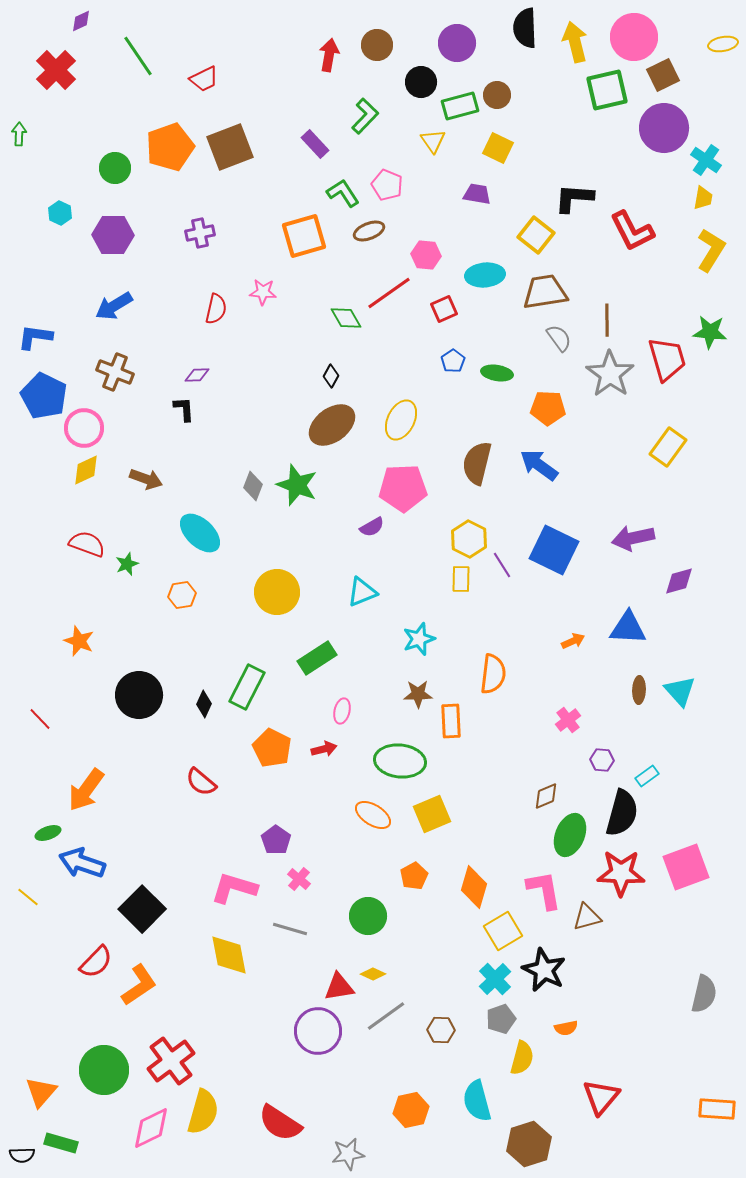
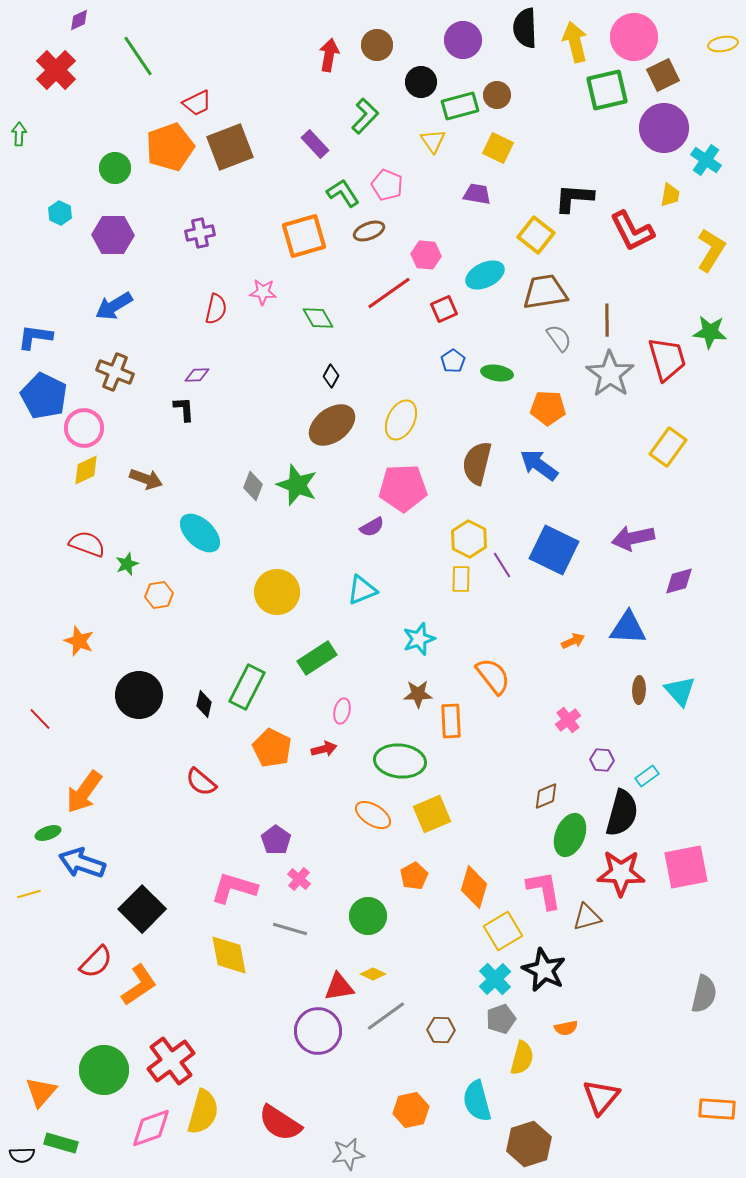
purple diamond at (81, 21): moved 2 px left, 1 px up
purple circle at (457, 43): moved 6 px right, 3 px up
red trapezoid at (204, 79): moved 7 px left, 24 px down
yellow trapezoid at (703, 198): moved 33 px left, 3 px up
cyan ellipse at (485, 275): rotated 21 degrees counterclockwise
green diamond at (346, 318): moved 28 px left
cyan triangle at (362, 592): moved 2 px up
orange hexagon at (182, 595): moved 23 px left
orange semicircle at (493, 674): moved 2 px down; rotated 45 degrees counterclockwise
black diamond at (204, 704): rotated 12 degrees counterclockwise
orange arrow at (86, 790): moved 2 px left, 2 px down
pink square at (686, 867): rotated 9 degrees clockwise
yellow line at (28, 897): moved 1 px right, 3 px up; rotated 55 degrees counterclockwise
pink diamond at (151, 1128): rotated 6 degrees clockwise
